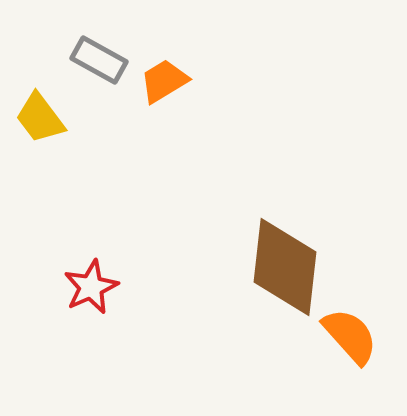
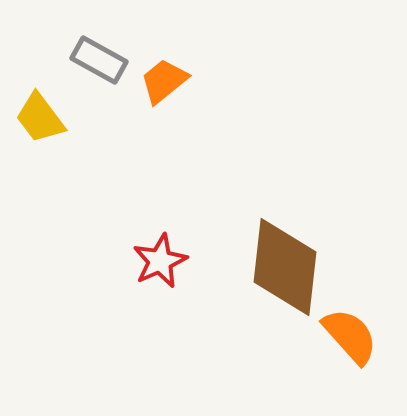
orange trapezoid: rotated 8 degrees counterclockwise
red star: moved 69 px right, 26 px up
